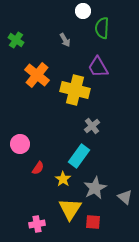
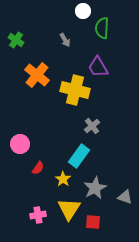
gray triangle: rotated 21 degrees counterclockwise
yellow triangle: moved 1 px left
pink cross: moved 1 px right, 9 px up
